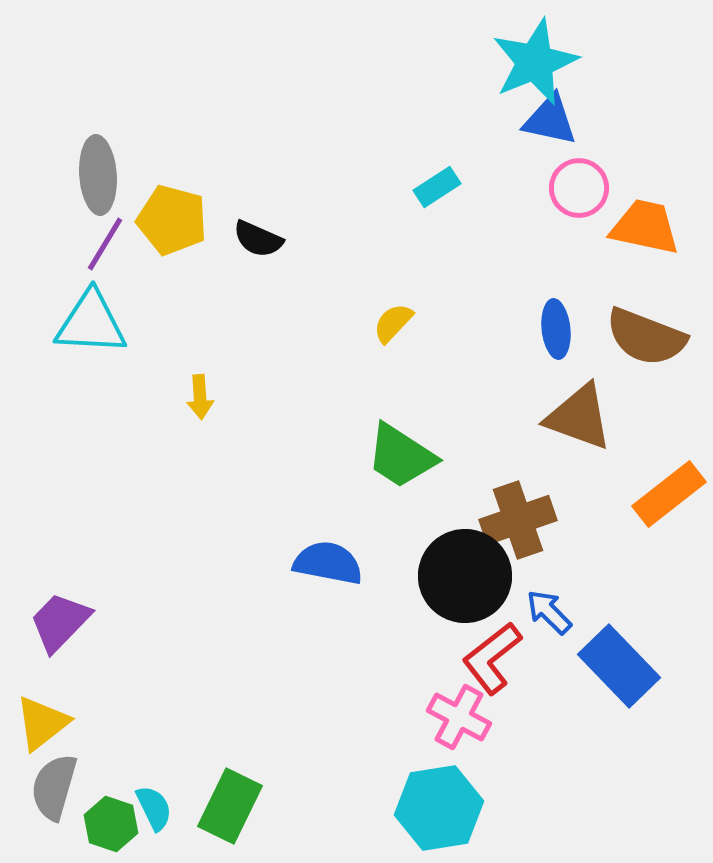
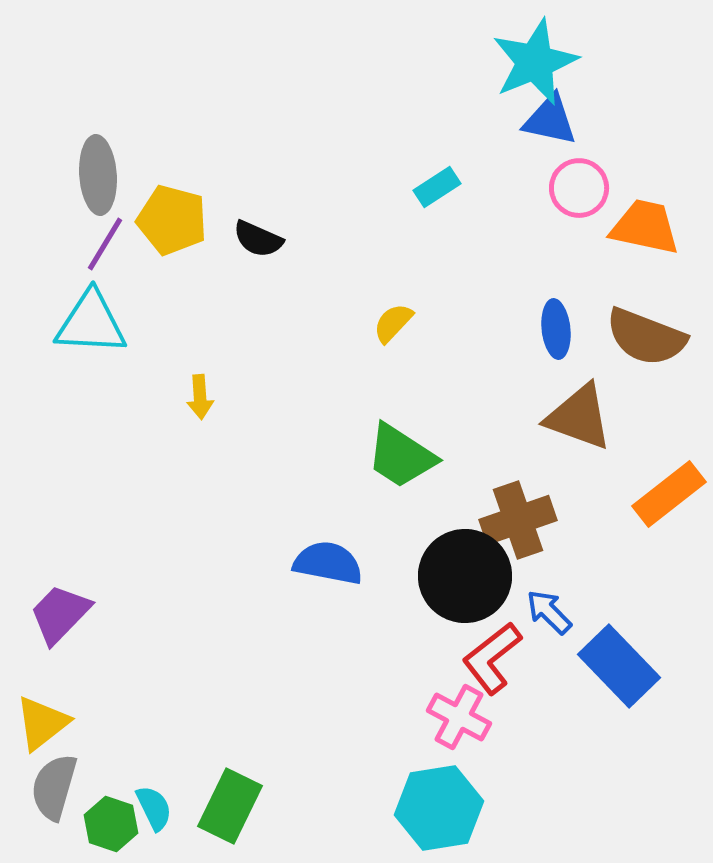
purple trapezoid: moved 8 px up
